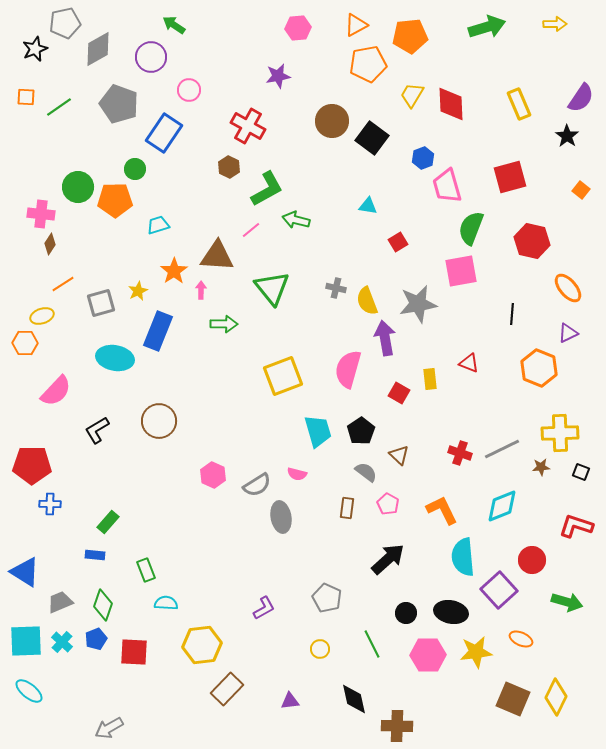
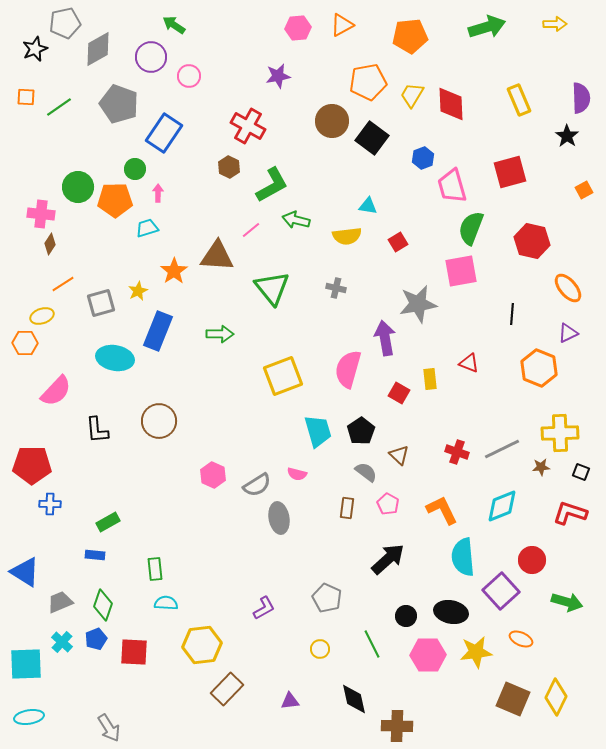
orange triangle at (356, 25): moved 14 px left
orange pentagon at (368, 64): moved 18 px down
pink circle at (189, 90): moved 14 px up
purple semicircle at (581, 98): rotated 36 degrees counterclockwise
yellow rectangle at (519, 104): moved 4 px up
red square at (510, 177): moved 5 px up
pink trapezoid at (447, 186): moved 5 px right
green L-shape at (267, 189): moved 5 px right, 4 px up
orange square at (581, 190): moved 3 px right; rotated 24 degrees clockwise
cyan trapezoid at (158, 225): moved 11 px left, 3 px down
pink arrow at (201, 290): moved 43 px left, 97 px up
yellow semicircle at (367, 301): moved 20 px left, 65 px up; rotated 76 degrees counterclockwise
green arrow at (224, 324): moved 4 px left, 10 px down
black L-shape at (97, 430): rotated 64 degrees counterclockwise
red cross at (460, 453): moved 3 px left, 1 px up
gray ellipse at (281, 517): moved 2 px left, 1 px down
green rectangle at (108, 522): rotated 20 degrees clockwise
red L-shape at (576, 526): moved 6 px left, 13 px up
green rectangle at (146, 570): moved 9 px right, 1 px up; rotated 15 degrees clockwise
purple square at (499, 590): moved 2 px right, 1 px down
black circle at (406, 613): moved 3 px down
cyan square at (26, 641): moved 23 px down
cyan ellipse at (29, 691): moved 26 px down; rotated 48 degrees counterclockwise
gray arrow at (109, 728): rotated 92 degrees counterclockwise
